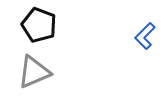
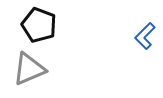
gray triangle: moved 5 px left, 3 px up
